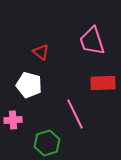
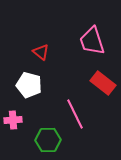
red rectangle: rotated 40 degrees clockwise
green hexagon: moved 1 px right, 3 px up; rotated 15 degrees clockwise
